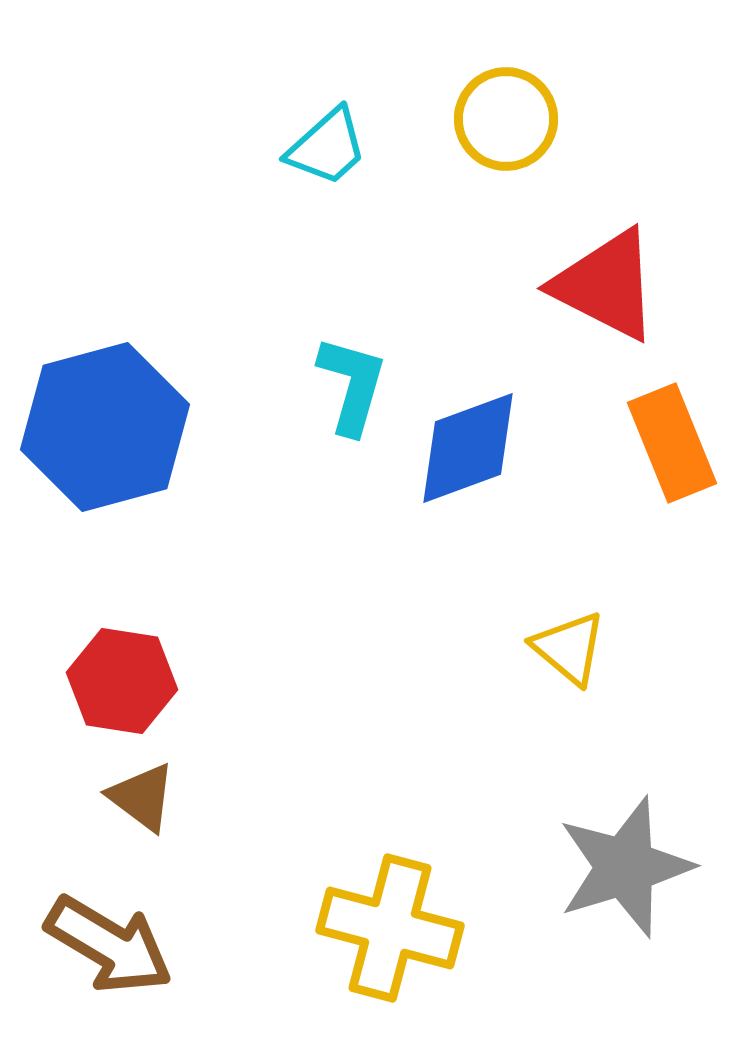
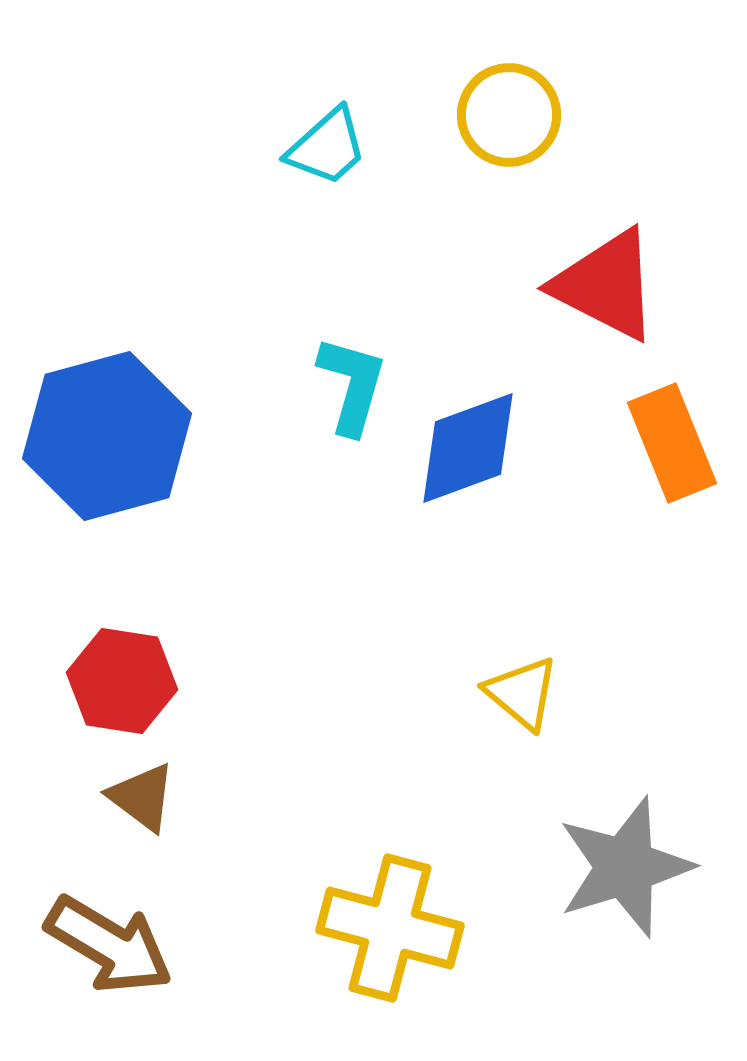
yellow circle: moved 3 px right, 4 px up
blue hexagon: moved 2 px right, 9 px down
yellow triangle: moved 47 px left, 45 px down
